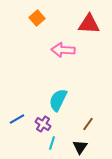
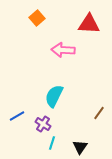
cyan semicircle: moved 4 px left, 4 px up
blue line: moved 3 px up
brown line: moved 11 px right, 11 px up
